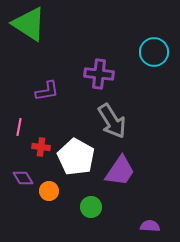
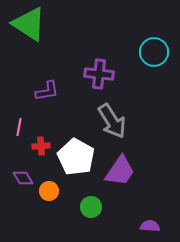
red cross: moved 1 px up; rotated 12 degrees counterclockwise
